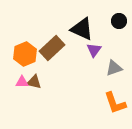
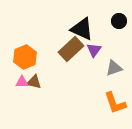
brown rectangle: moved 19 px right, 1 px down
orange hexagon: moved 3 px down
